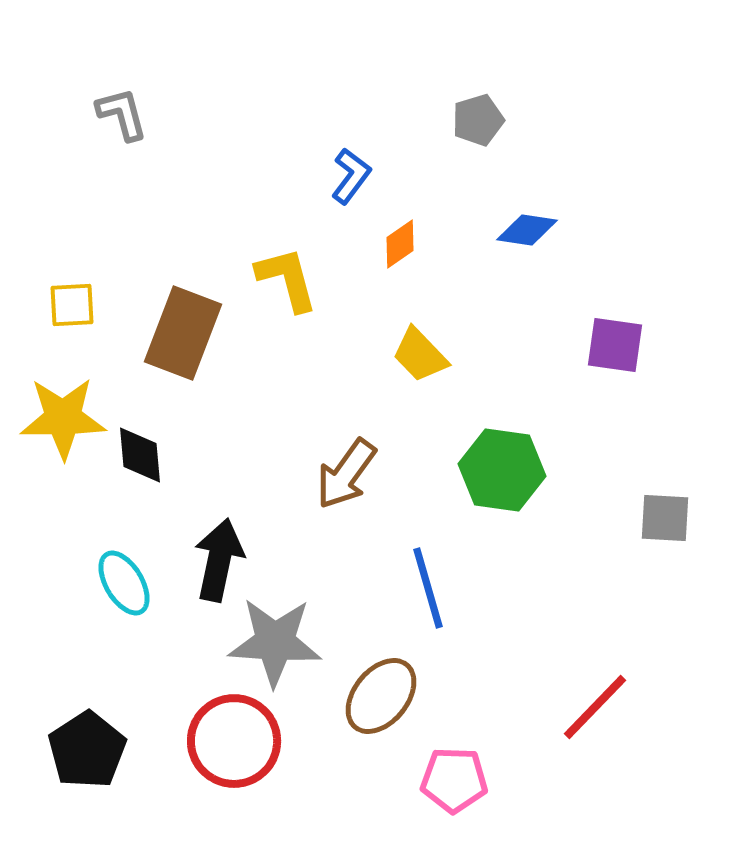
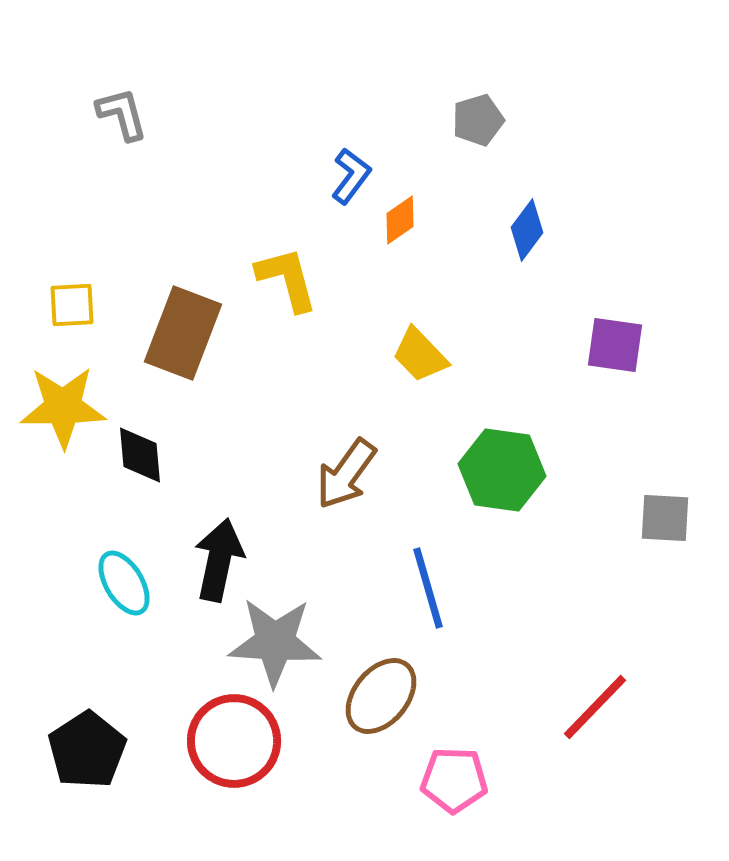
blue diamond: rotated 62 degrees counterclockwise
orange diamond: moved 24 px up
yellow star: moved 11 px up
